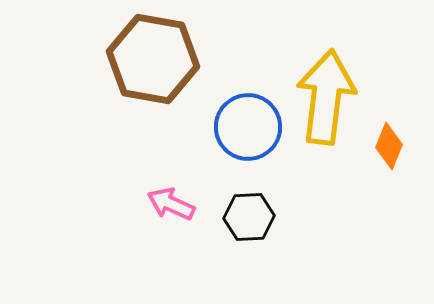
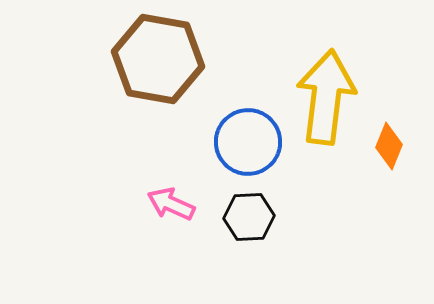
brown hexagon: moved 5 px right
blue circle: moved 15 px down
